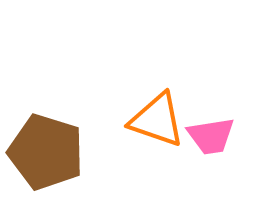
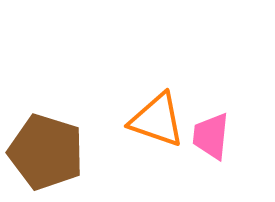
pink trapezoid: rotated 105 degrees clockwise
